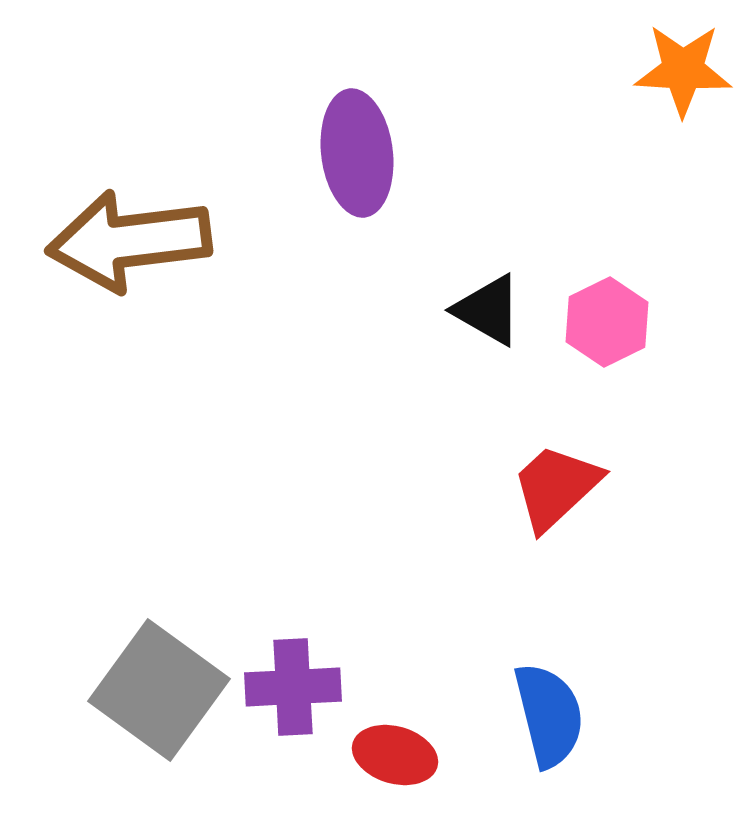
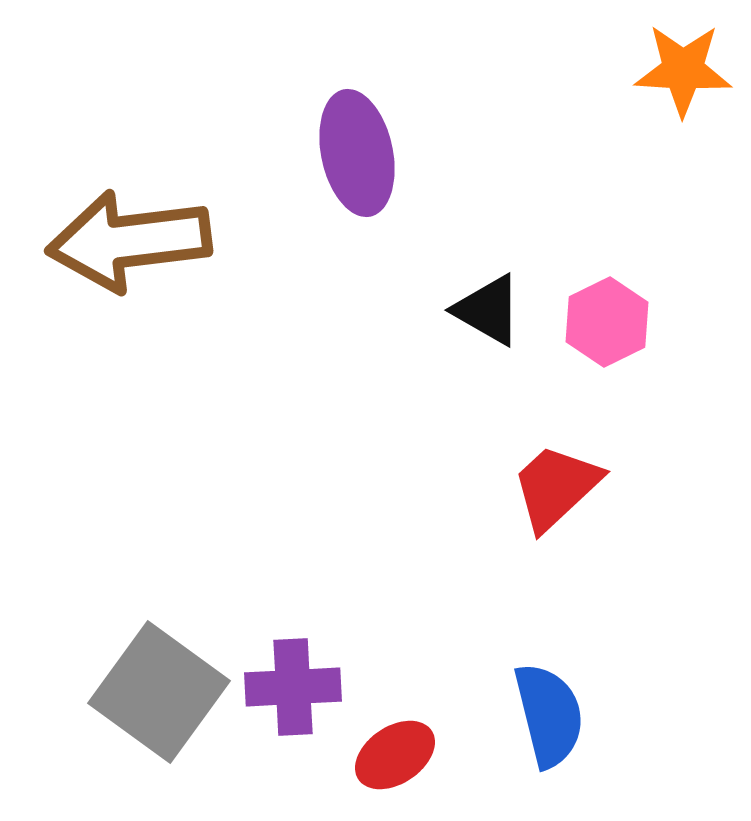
purple ellipse: rotated 5 degrees counterclockwise
gray square: moved 2 px down
red ellipse: rotated 50 degrees counterclockwise
